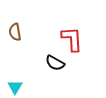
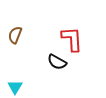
brown semicircle: moved 3 px down; rotated 30 degrees clockwise
black semicircle: moved 2 px right, 1 px up
